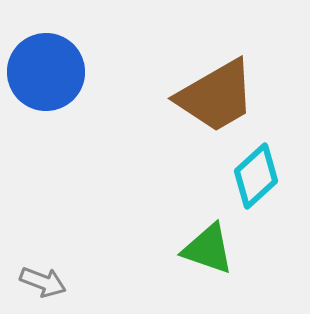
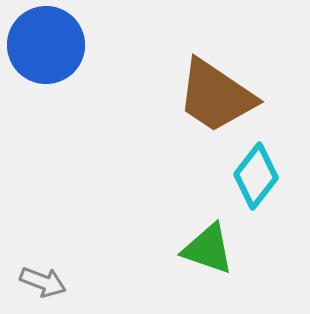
blue circle: moved 27 px up
brown trapezoid: rotated 64 degrees clockwise
cyan diamond: rotated 10 degrees counterclockwise
